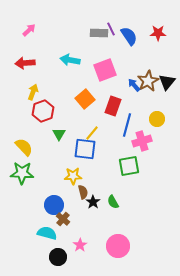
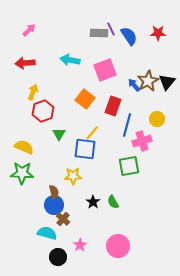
orange square: rotated 12 degrees counterclockwise
yellow semicircle: rotated 24 degrees counterclockwise
brown semicircle: moved 29 px left
